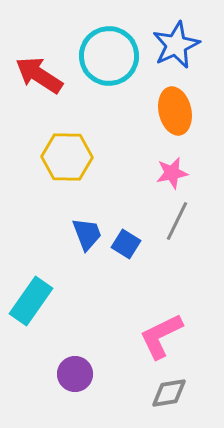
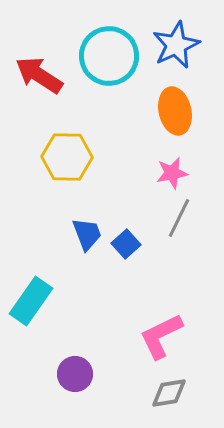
gray line: moved 2 px right, 3 px up
blue square: rotated 16 degrees clockwise
